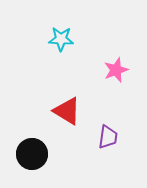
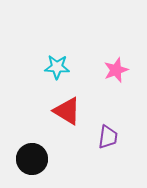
cyan star: moved 4 px left, 28 px down
black circle: moved 5 px down
